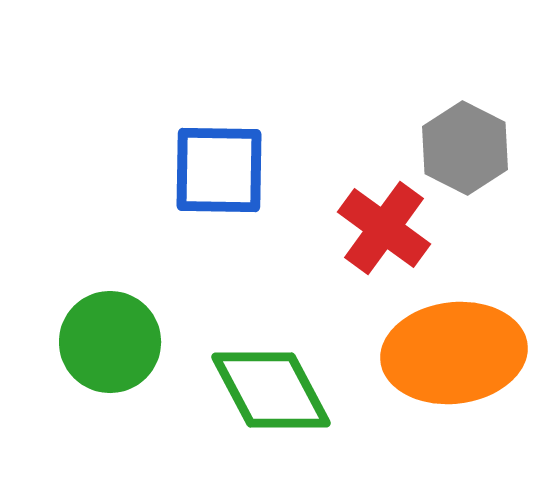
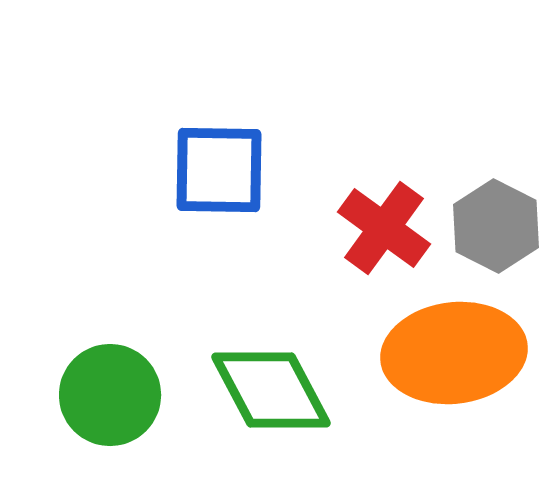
gray hexagon: moved 31 px right, 78 px down
green circle: moved 53 px down
